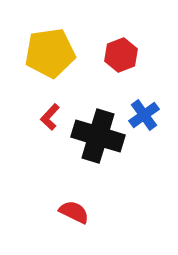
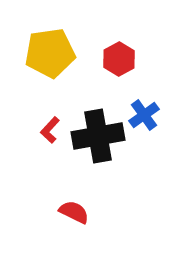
red hexagon: moved 2 px left, 4 px down; rotated 8 degrees counterclockwise
red L-shape: moved 13 px down
black cross: rotated 27 degrees counterclockwise
